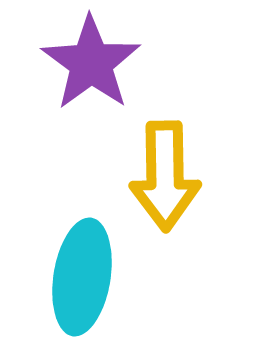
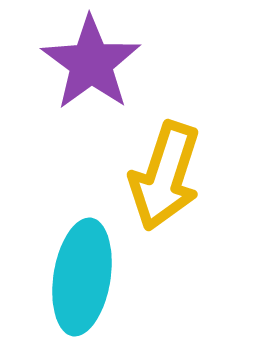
yellow arrow: rotated 19 degrees clockwise
